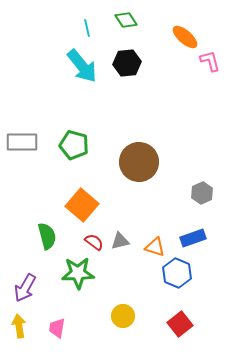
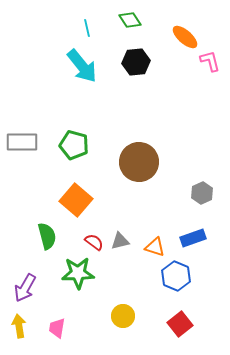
green diamond: moved 4 px right
black hexagon: moved 9 px right, 1 px up
orange square: moved 6 px left, 5 px up
blue hexagon: moved 1 px left, 3 px down
